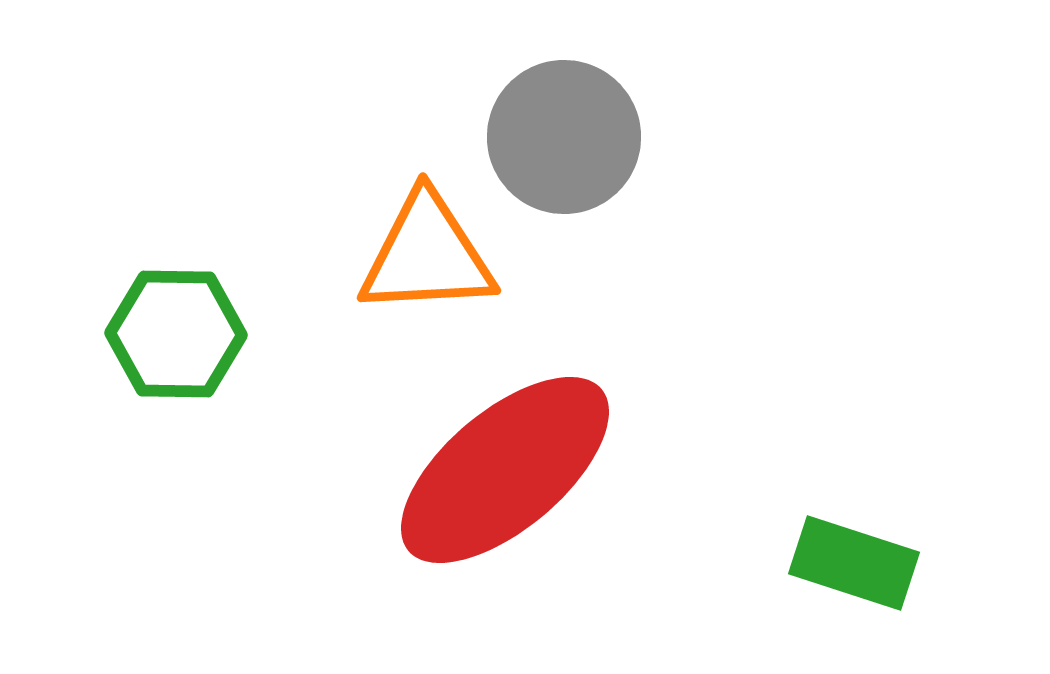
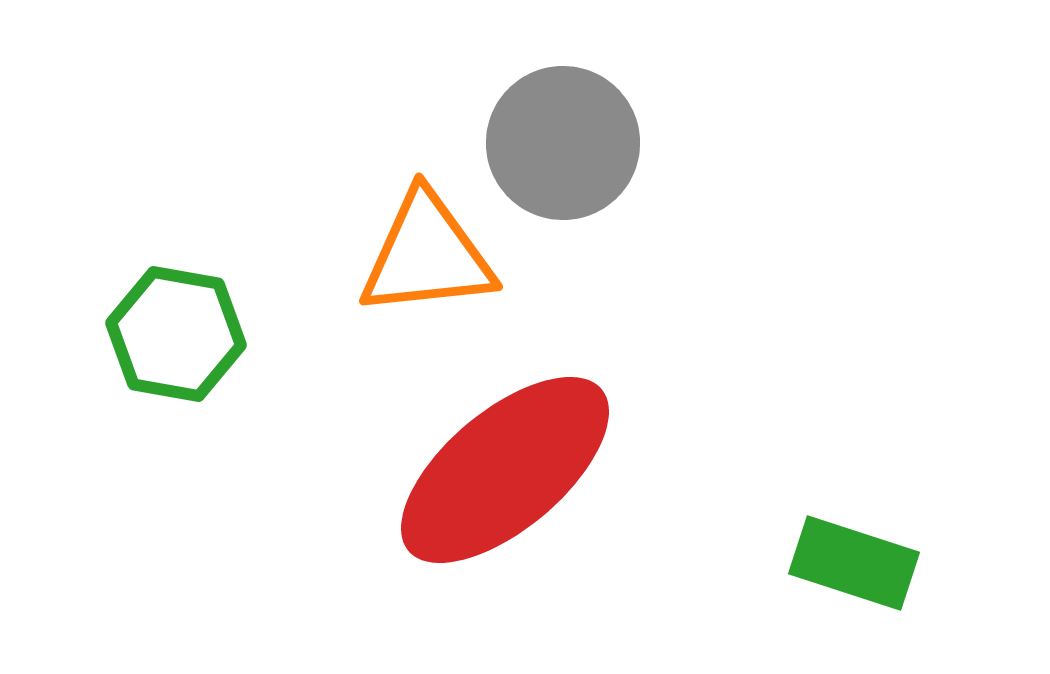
gray circle: moved 1 px left, 6 px down
orange triangle: rotated 3 degrees counterclockwise
green hexagon: rotated 9 degrees clockwise
